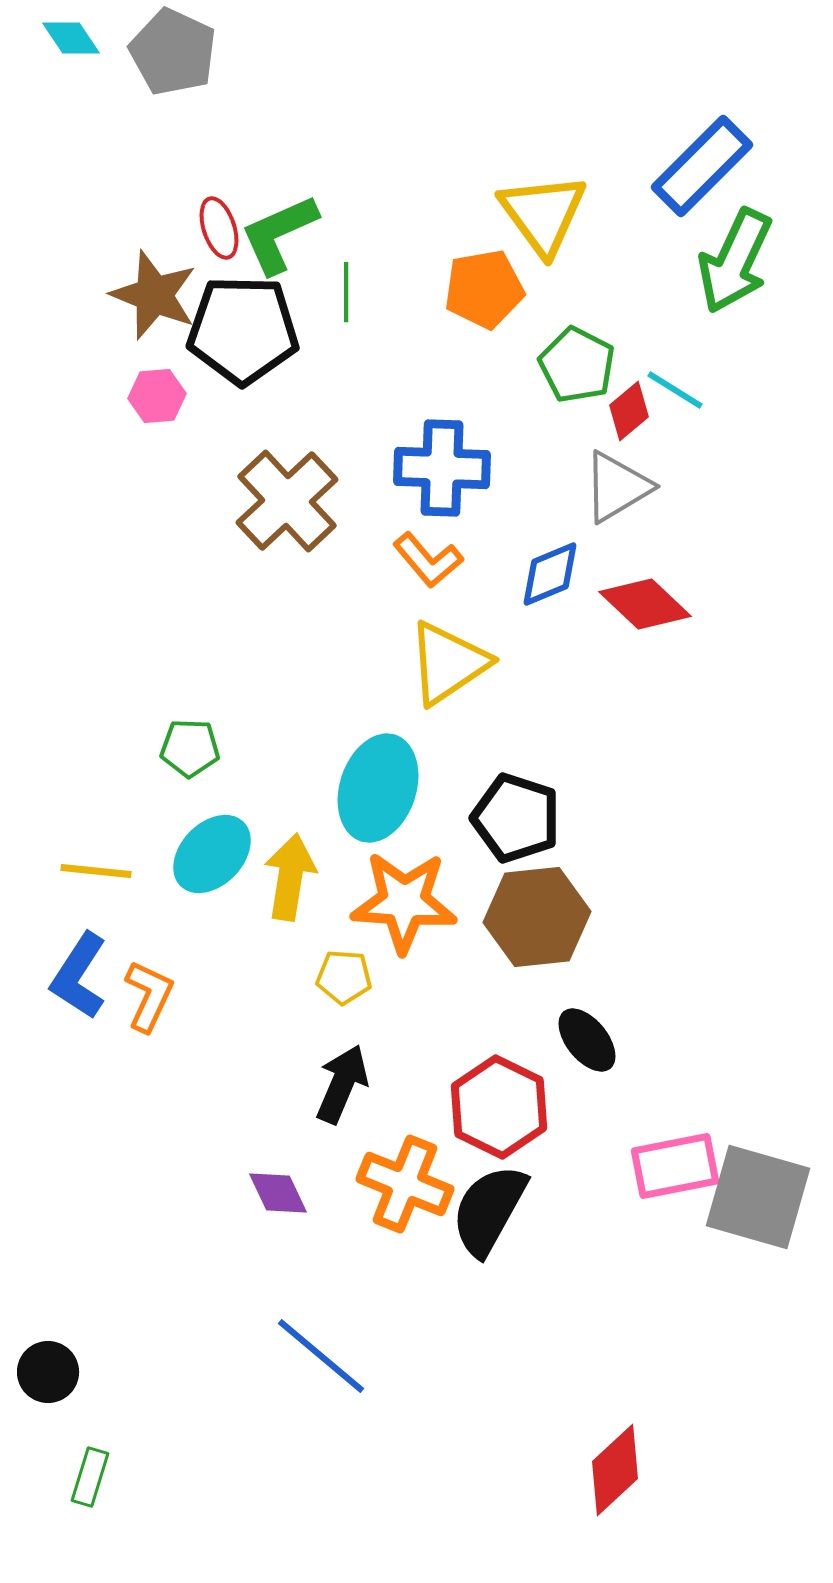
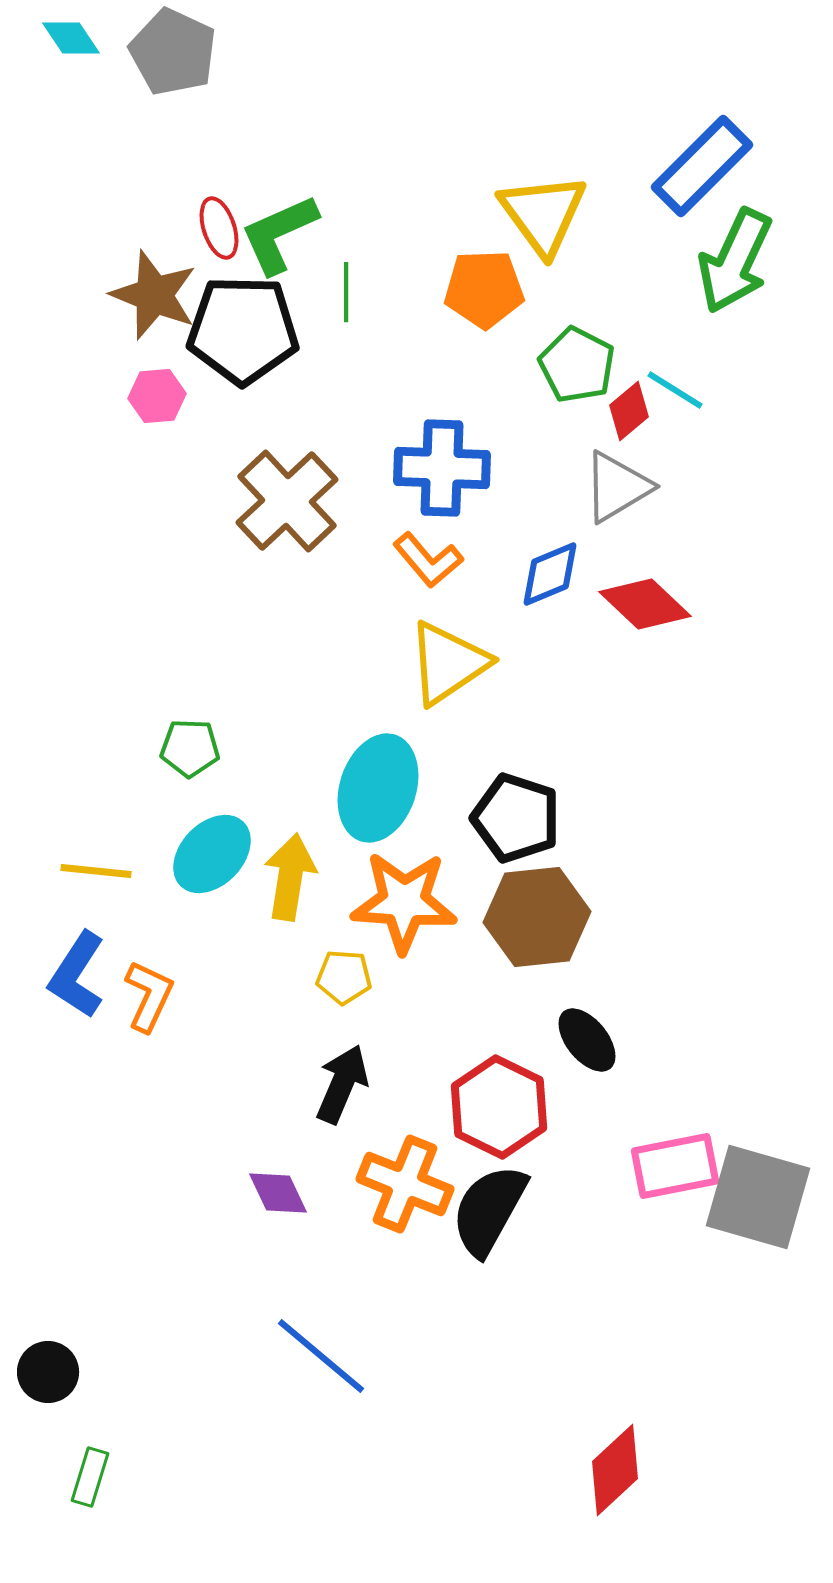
orange pentagon at (484, 289): rotated 8 degrees clockwise
blue L-shape at (79, 976): moved 2 px left, 1 px up
